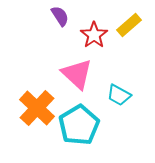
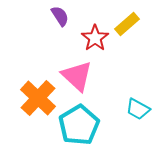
yellow rectangle: moved 2 px left, 1 px up
red star: moved 1 px right, 3 px down
pink triangle: moved 2 px down
cyan trapezoid: moved 19 px right, 14 px down
orange cross: moved 1 px right, 10 px up
